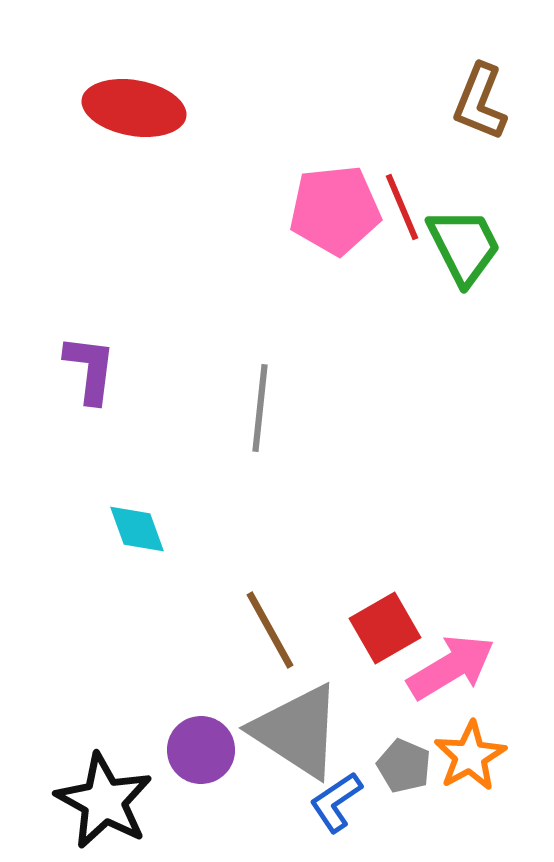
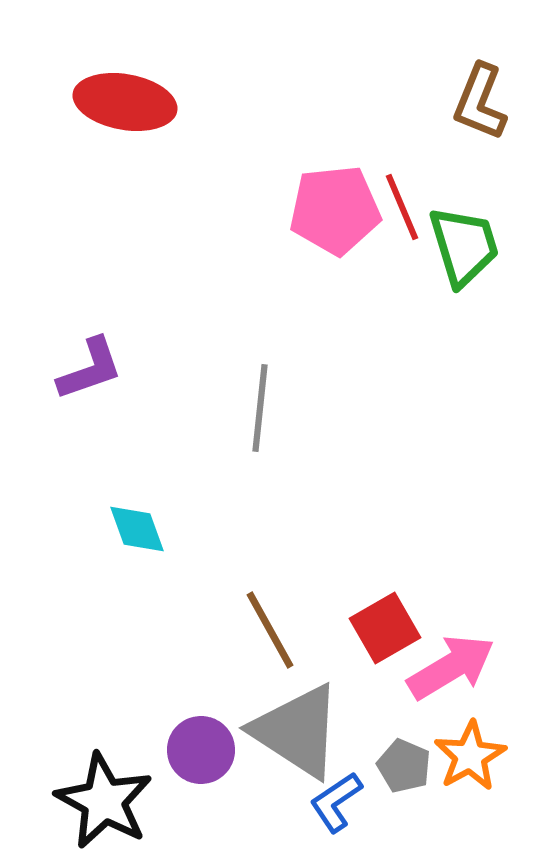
red ellipse: moved 9 px left, 6 px up
green trapezoid: rotated 10 degrees clockwise
purple L-shape: rotated 64 degrees clockwise
